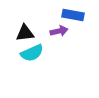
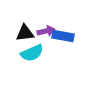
blue rectangle: moved 10 px left, 21 px down
purple arrow: moved 13 px left
